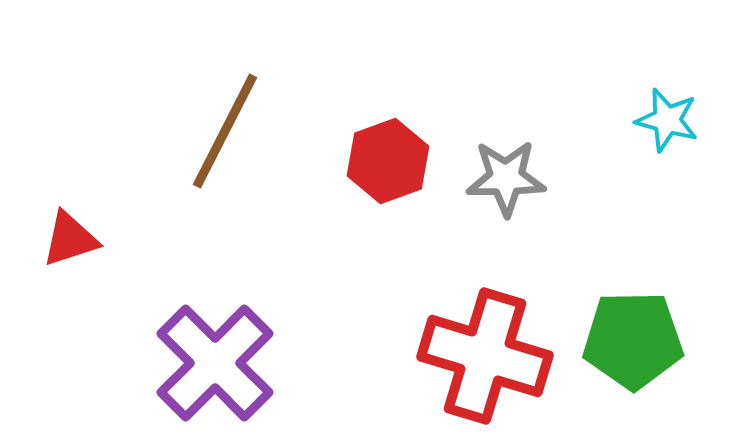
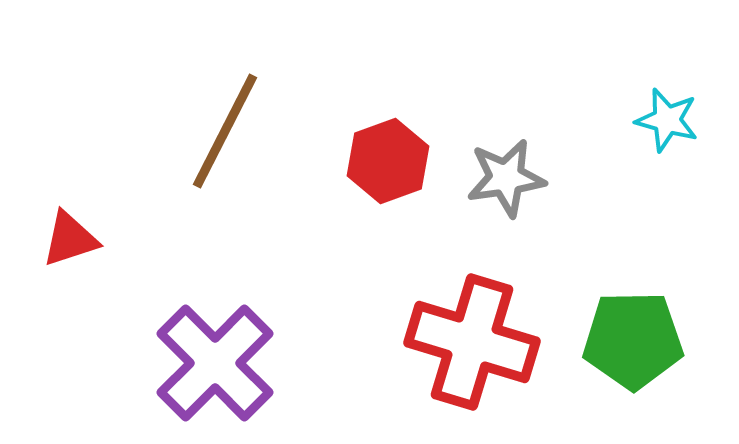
gray star: rotated 8 degrees counterclockwise
red cross: moved 13 px left, 14 px up
